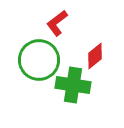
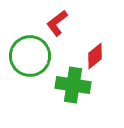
green circle: moved 9 px left, 4 px up
